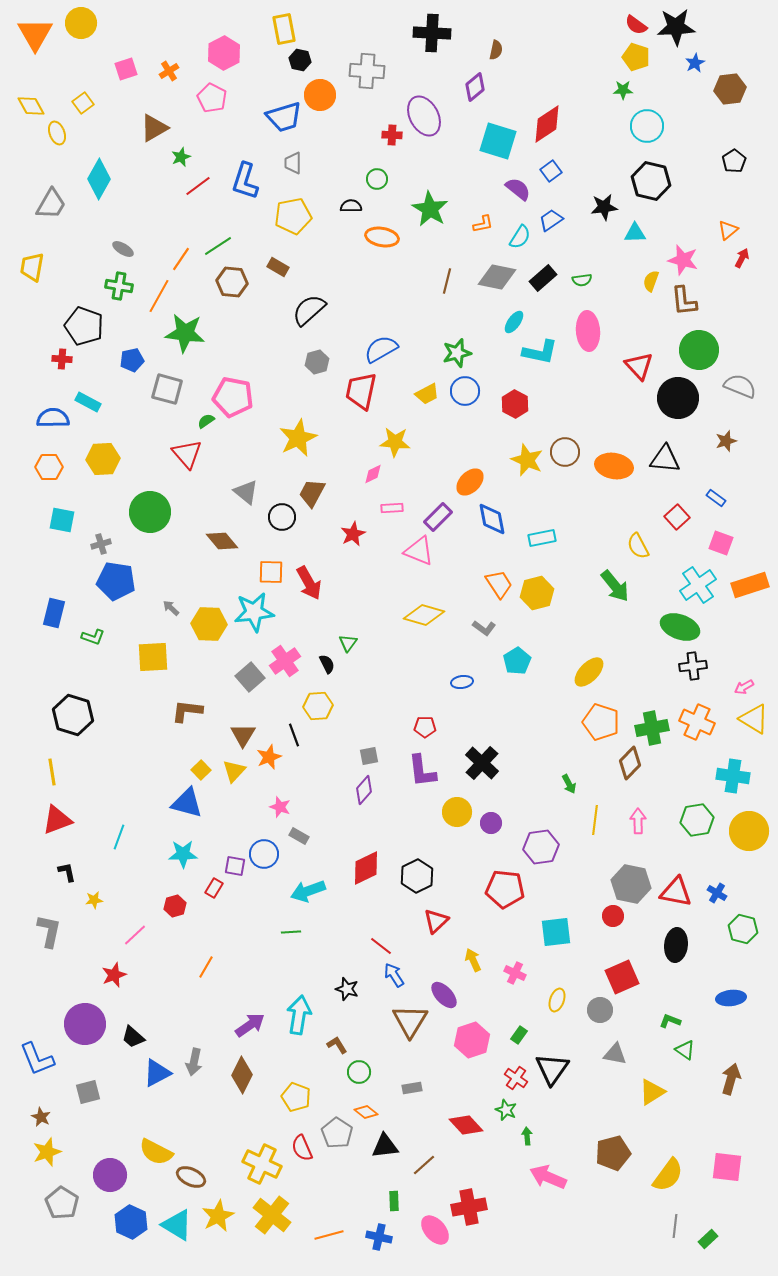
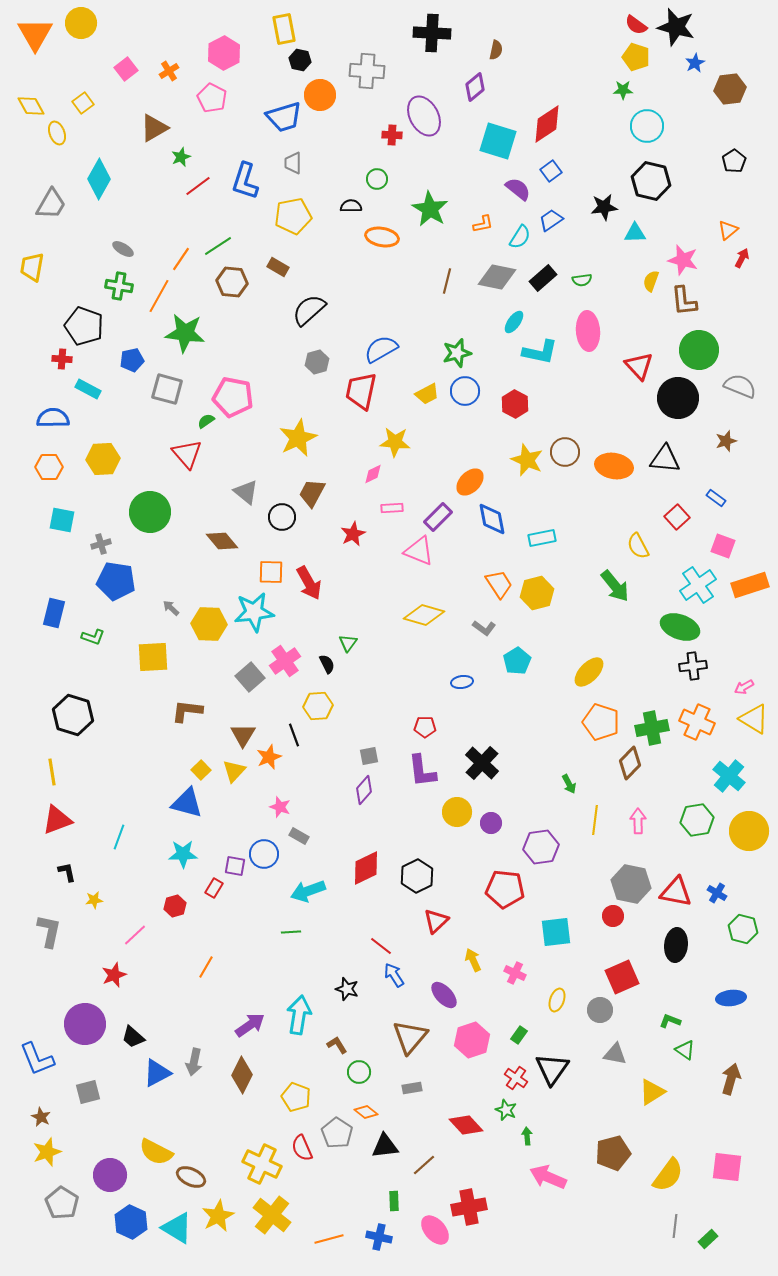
black star at (676, 27): rotated 18 degrees clockwise
pink square at (126, 69): rotated 20 degrees counterclockwise
cyan rectangle at (88, 402): moved 13 px up
pink square at (721, 543): moved 2 px right, 3 px down
cyan cross at (733, 776): moved 4 px left; rotated 32 degrees clockwise
brown triangle at (410, 1021): moved 16 px down; rotated 9 degrees clockwise
cyan triangle at (177, 1225): moved 3 px down
orange line at (329, 1235): moved 4 px down
